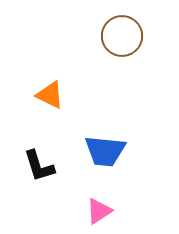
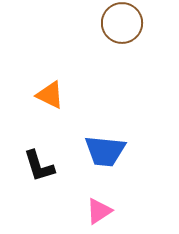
brown circle: moved 13 px up
